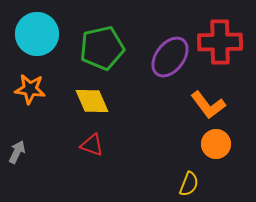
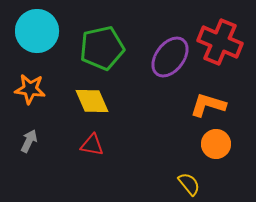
cyan circle: moved 3 px up
red cross: rotated 24 degrees clockwise
orange L-shape: rotated 144 degrees clockwise
red triangle: rotated 10 degrees counterclockwise
gray arrow: moved 12 px right, 11 px up
yellow semicircle: rotated 60 degrees counterclockwise
